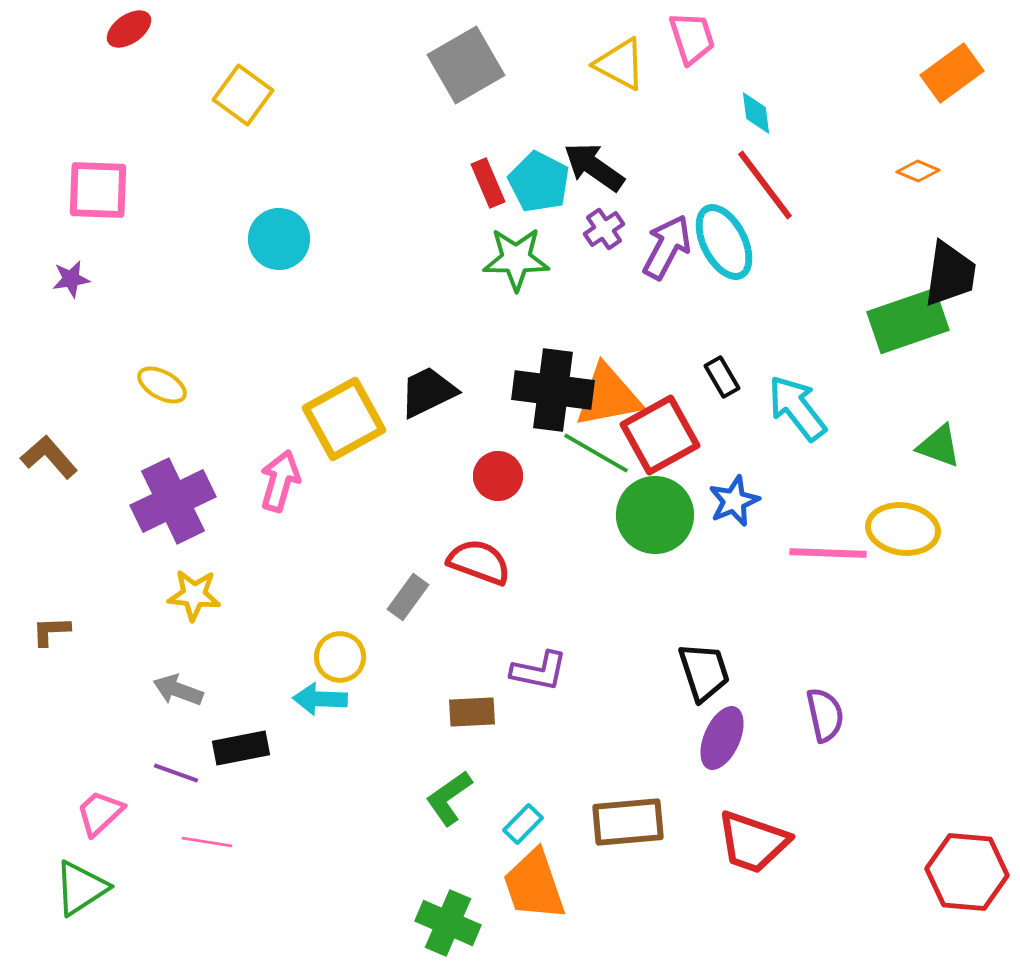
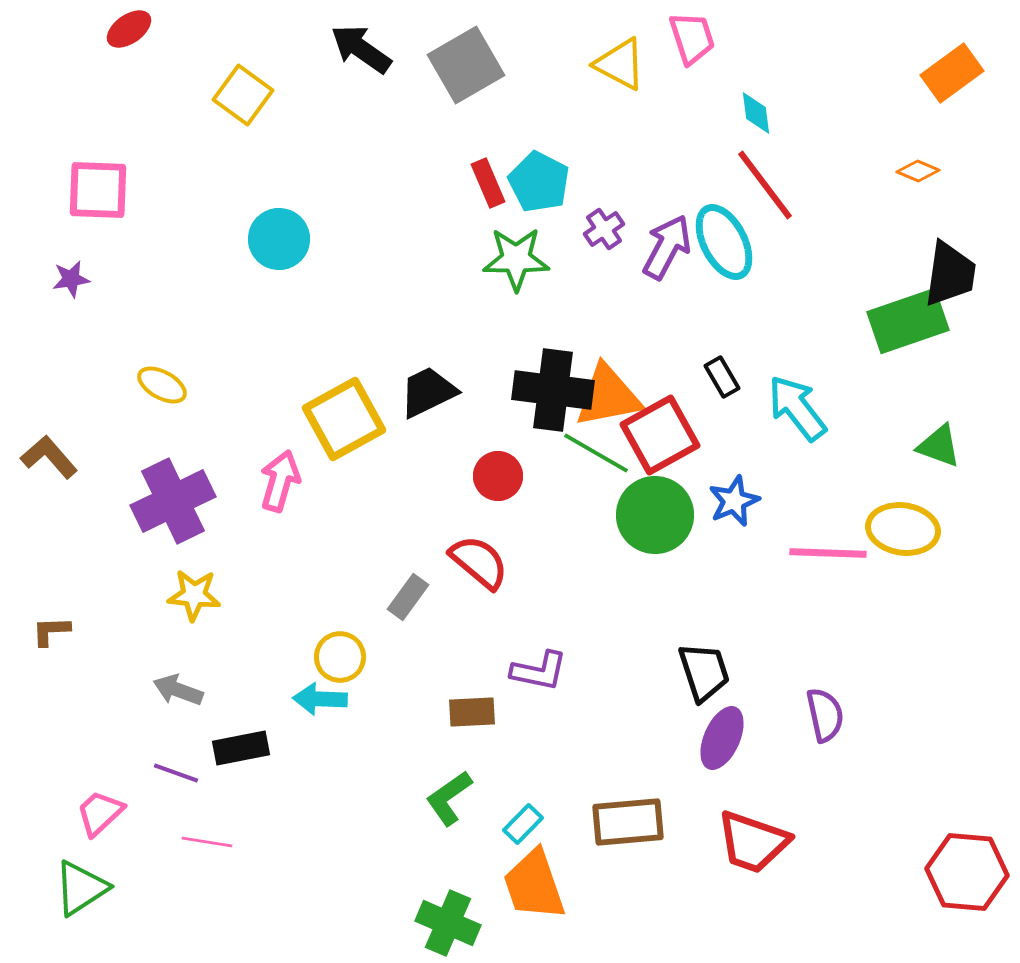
black arrow at (594, 167): moved 233 px left, 118 px up
red semicircle at (479, 562): rotated 20 degrees clockwise
